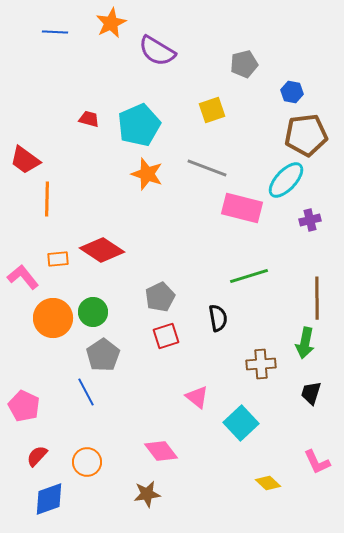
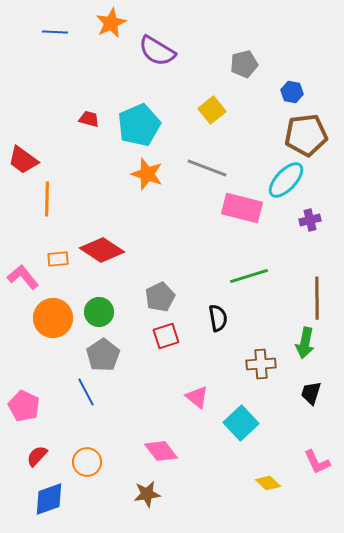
yellow square at (212, 110): rotated 20 degrees counterclockwise
red trapezoid at (25, 160): moved 2 px left
green circle at (93, 312): moved 6 px right
